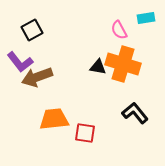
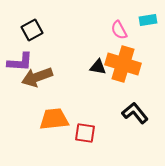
cyan rectangle: moved 2 px right, 2 px down
purple L-shape: rotated 48 degrees counterclockwise
